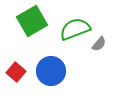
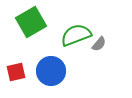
green square: moved 1 px left, 1 px down
green semicircle: moved 1 px right, 6 px down
red square: rotated 36 degrees clockwise
